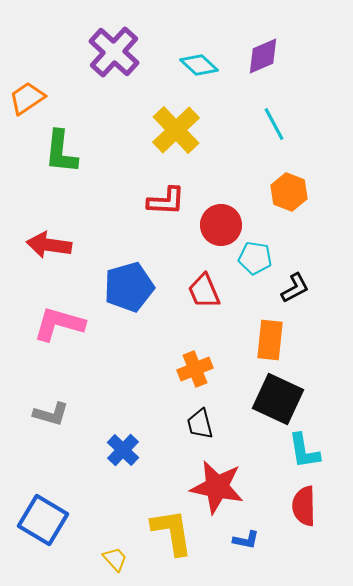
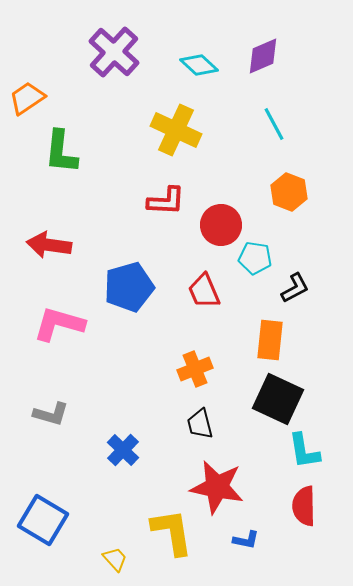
yellow cross: rotated 21 degrees counterclockwise
